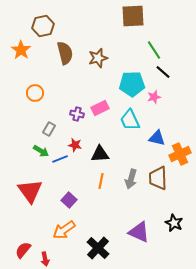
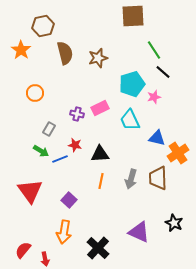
cyan pentagon: rotated 15 degrees counterclockwise
orange cross: moved 2 px left, 1 px up; rotated 10 degrees counterclockwise
orange arrow: moved 2 px down; rotated 45 degrees counterclockwise
